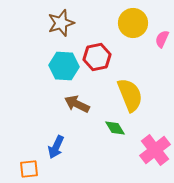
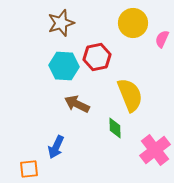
green diamond: rotated 30 degrees clockwise
